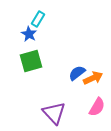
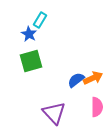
cyan rectangle: moved 2 px right, 1 px down
blue semicircle: moved 1 px left, 7 px down
pink semicircle: rotated 30 degrees counterclockwise
